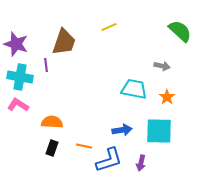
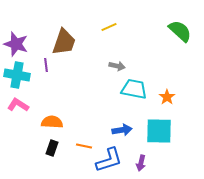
gray arrow: moved 45 px left
cyan cross: moved 3 px left, 2 px up
